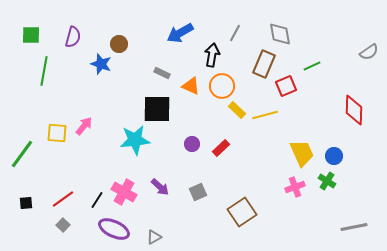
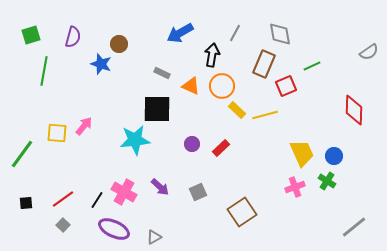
green square at (31, 35): rotated 18 degrees counterclockwise
gray line at (354, 227): rotated 28 degrees counterclockwise
